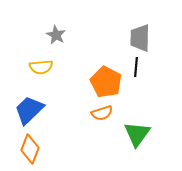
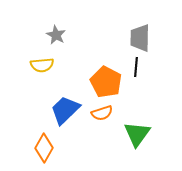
yellow semicircle: moved 1 px right, 2 px up
blue trapezoid: moved 36 px right
orange diamond: moved 14 px right, 1 px up; rotated 8 degrees clockwise
